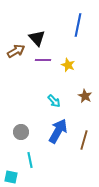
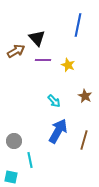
gray circle: moved 7 px left, 9 px down
